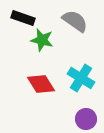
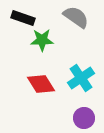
gray semicircle: moved 1 px right, 4 px up
green star: rotated 15 degrees counterclockwise
cyan cross: rotated 24 degrees clockwise
purple circle: moved 2 px left, 1 px up
